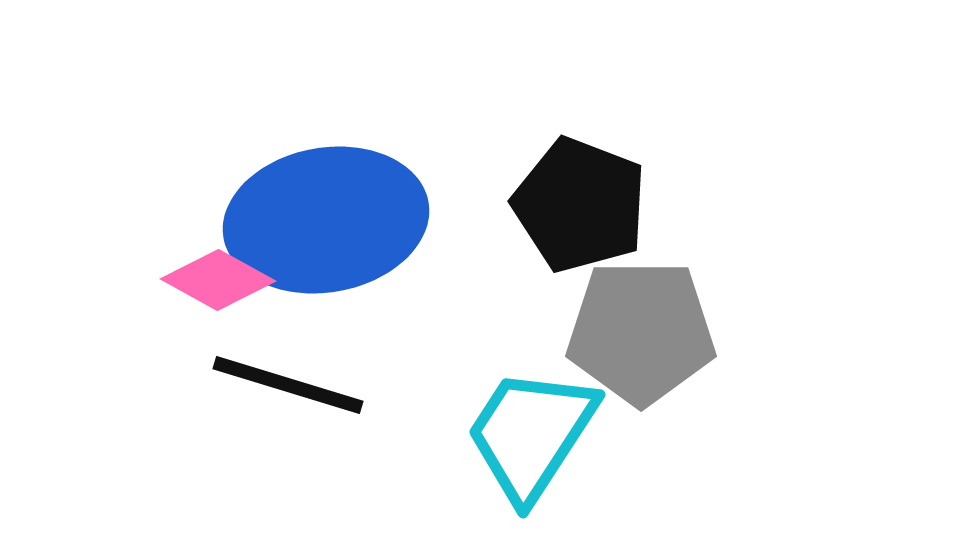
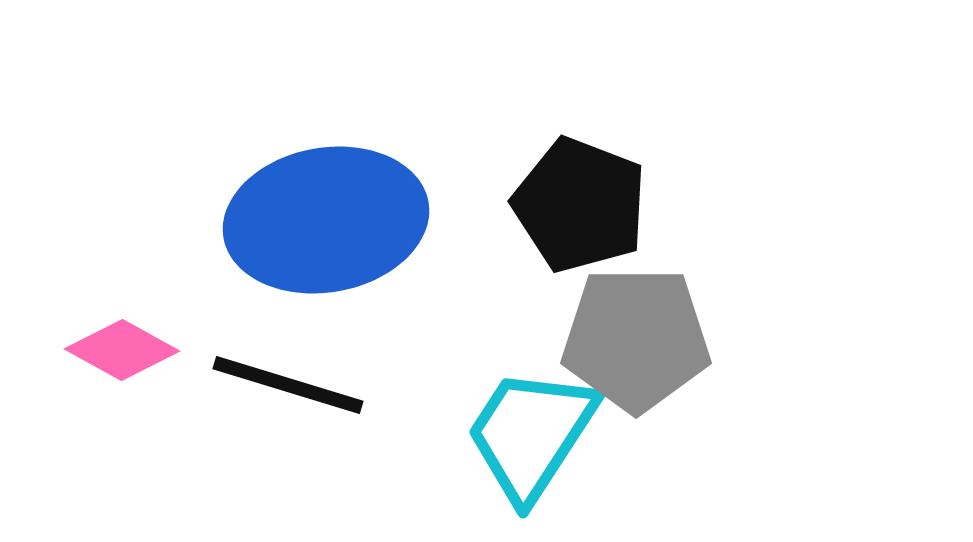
pink diamond: moved 96 px left, 70 px down
gray pentagon: moved 5 px left, 7 px down
